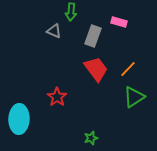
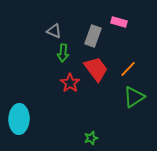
green arrow: moved 8 px left, 41 px down
red star: moved 13 px right, 14 px up
